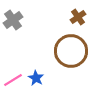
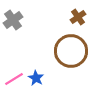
pink line: moved 1 px right, 1 px up
